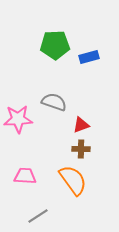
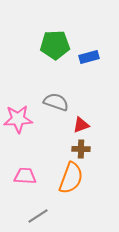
gray semicircle: moved 2 px right
orange semicircle: moved 2 px left, 2 px up; rotated 56 degrees clockwise
